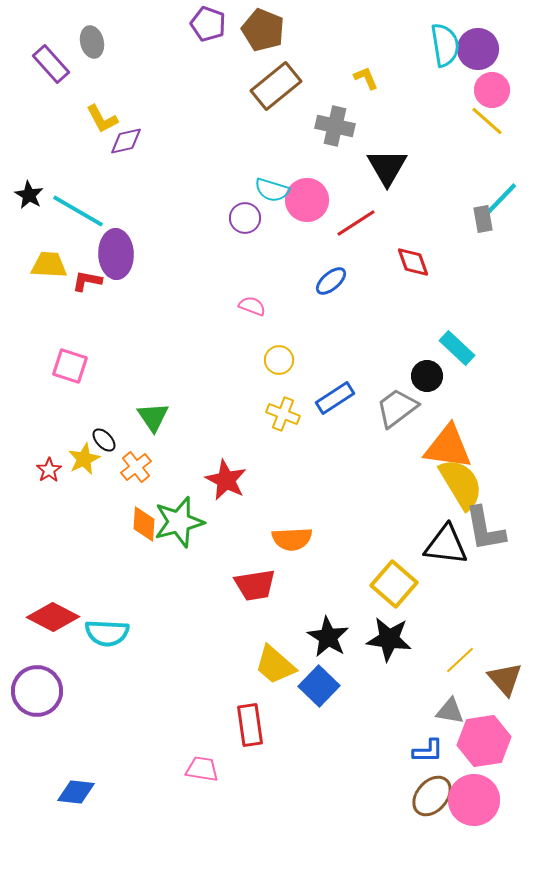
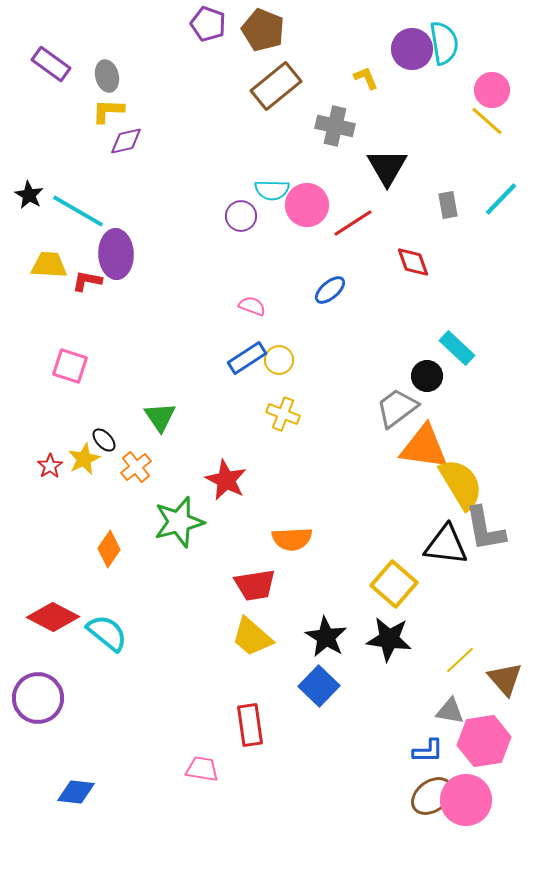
gray ellipse at (92, 42): moved 15 px right, 34 px down
cyan semicircle at (445, 45): moved 1 px left, 2 px up
purple circle at (478, 49): moved 66 px left
purple rectangle at (51, 64): rotated 12 degrees counterclockwise
yellow L-shape at (102, 119): moved 6 px right, 8 px up; rotated 120 degrees clockwise
cyan semicircle at (272, 190): rotated 16 degrees counterclockwise
pink circle at (307, 200): moved 5 px down
purple circle at (245, 218): moved 4 px left, 2 px up
gray rectangle at (483, 219): moved 35 px left, 14 px up
red line at (356, 223): moved 3 px left
blue ellipse at (331, 281): moved 1 px left, 9 px down
blue rectangle at (335, 398): moved 88 px left, 40 px up
green triangle at (153, 417): moved 7 px right
orange triangle at (448, 447): moved 24 px left
red star at (49, 470): moved 1 px right, 4 px up
orange diamond at (144, 524): moved 35 px left, 25 px down; rotated 30 degrees clockwise
cyan semicircle at (107, 633): rotated 144 degrees counterclockwise
black star at (328, 637): moved 2 px left
yellow trapezoid at (275, 665): moved 23 px left, 28 px up
purple circle at (37, 691): moved 1 px right, 7 px down
brown ellipse at (432, 796): rotated 12 degrees clockwise
pink circle at (474, 800): moved 8 px left
